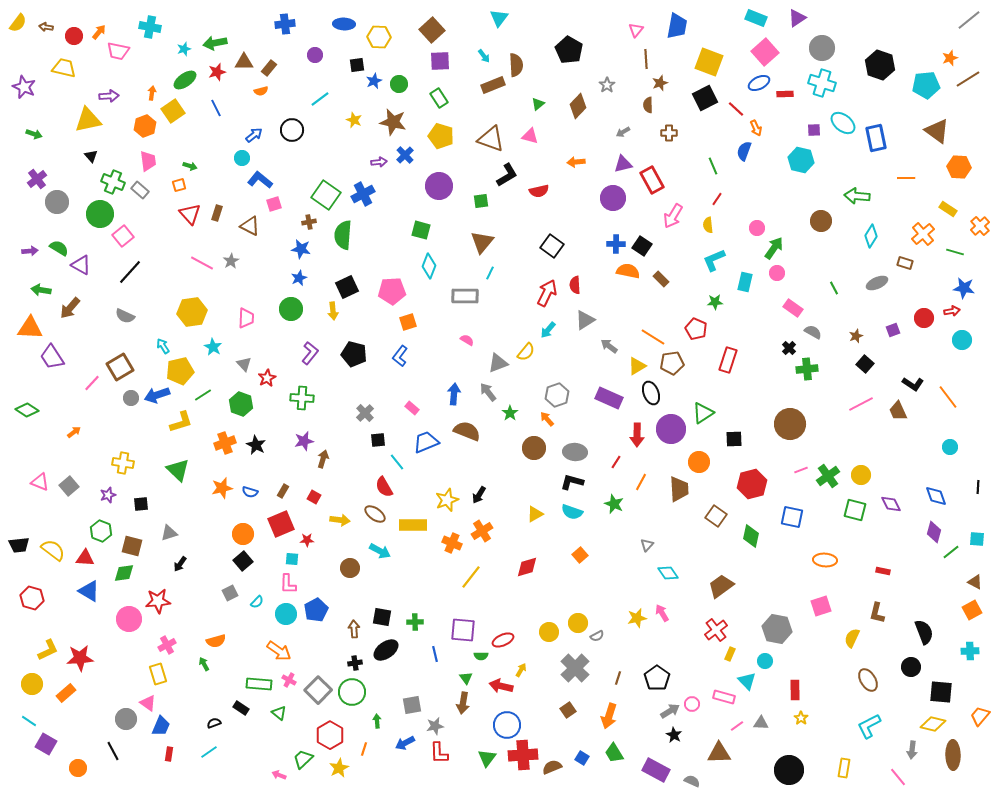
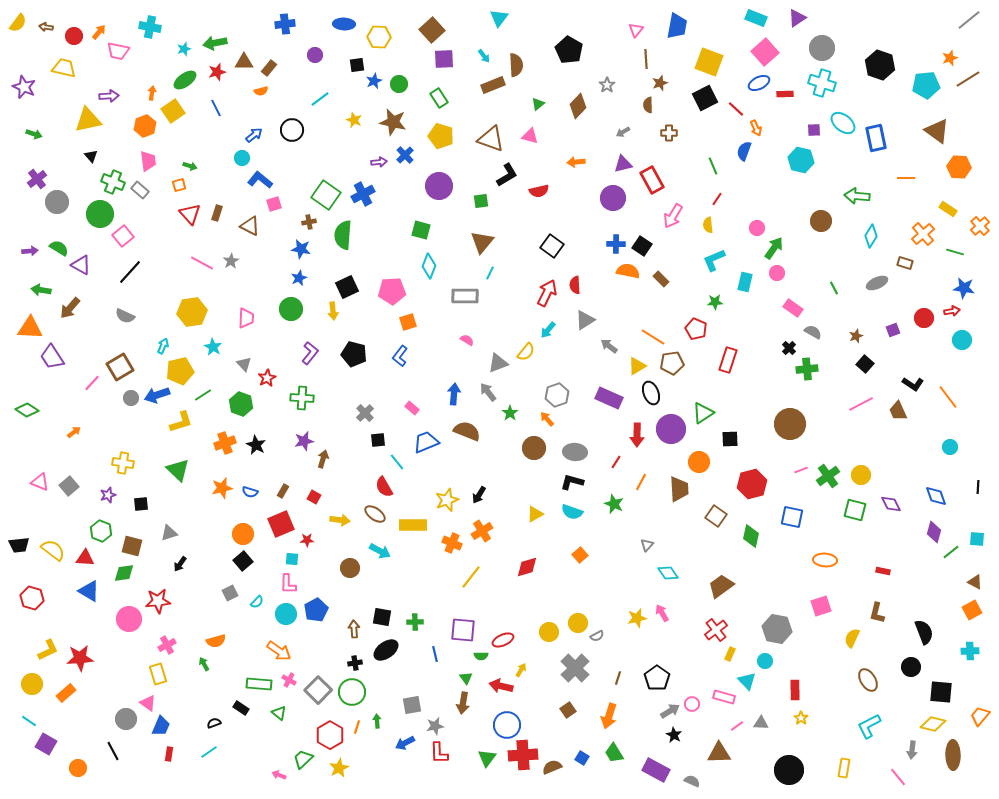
purple square at (440, 61): moved 4 px right, 2 px up
cyan arrow at (163, 346): rotated 56 degrees clockwise
black square at (734, 439): moved 4 px left
orange line at (364, 749): moved 7 px left, 22 px up
